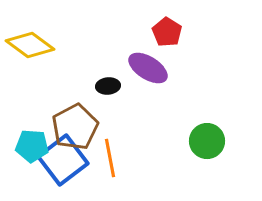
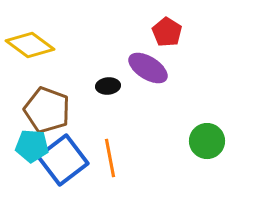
brown pentagon: moved 28 px left, 17 px up; rotated 24 degrees counterclockwise
